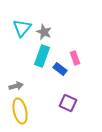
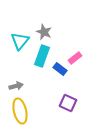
cyan triangle: moved 2 px left, 13 px down
pink rectangle: rotated 72 degrees clockwise
